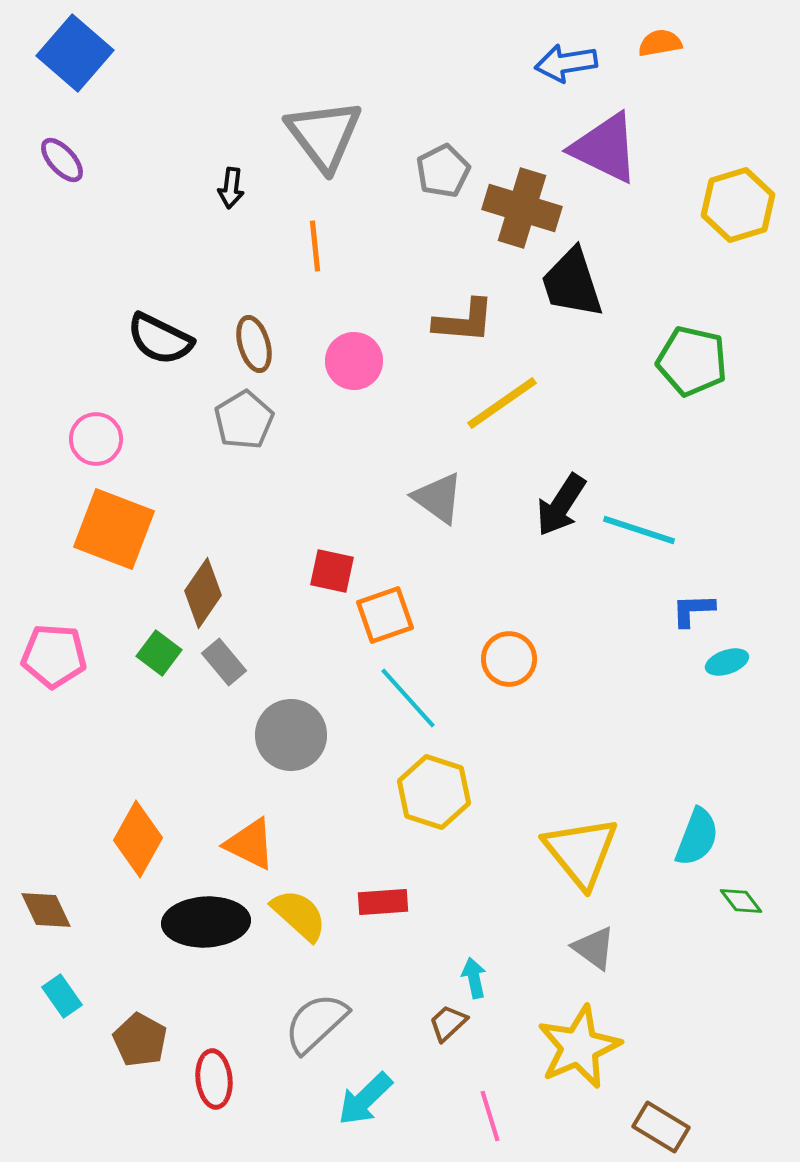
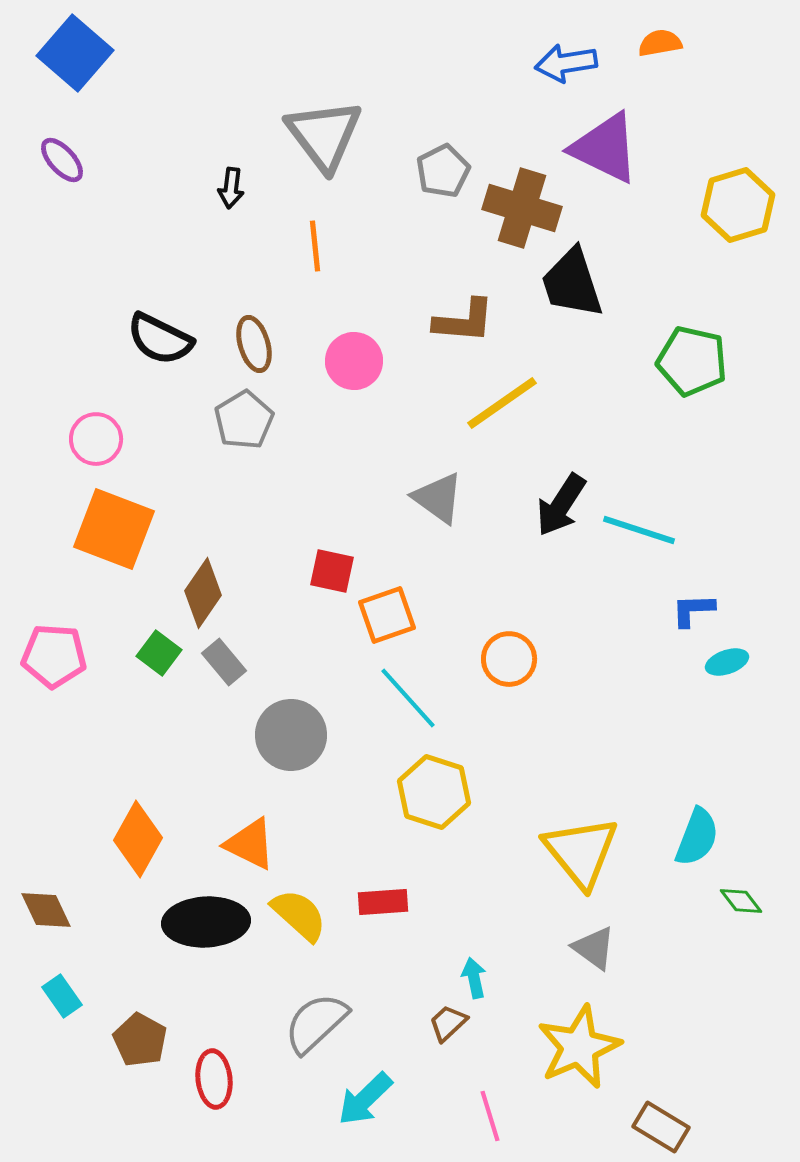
orange square at (385, 615): moved 2 px right
